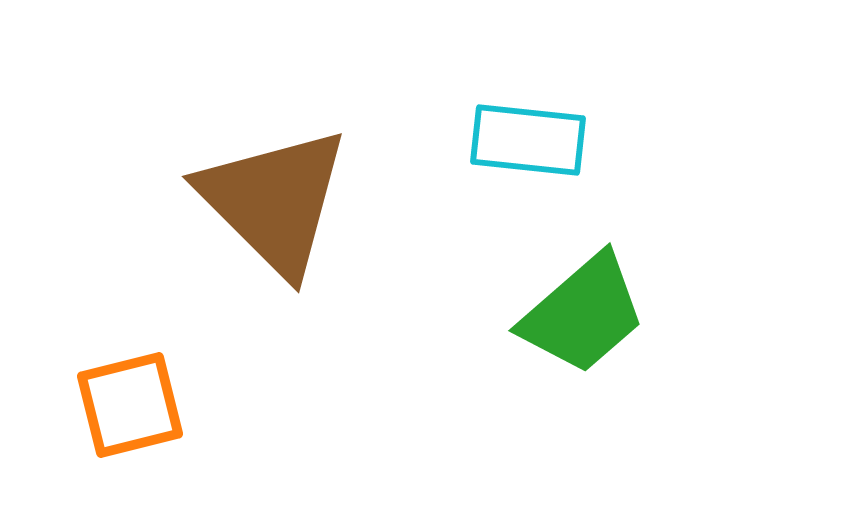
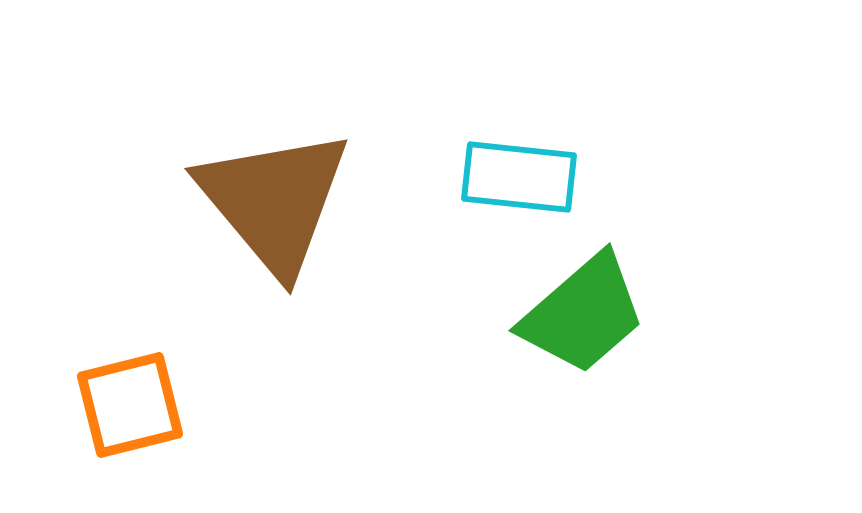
cyan rectangle: moved 9 px left, 37 px down
brown triangle: rotated 5 degrees clockwise
